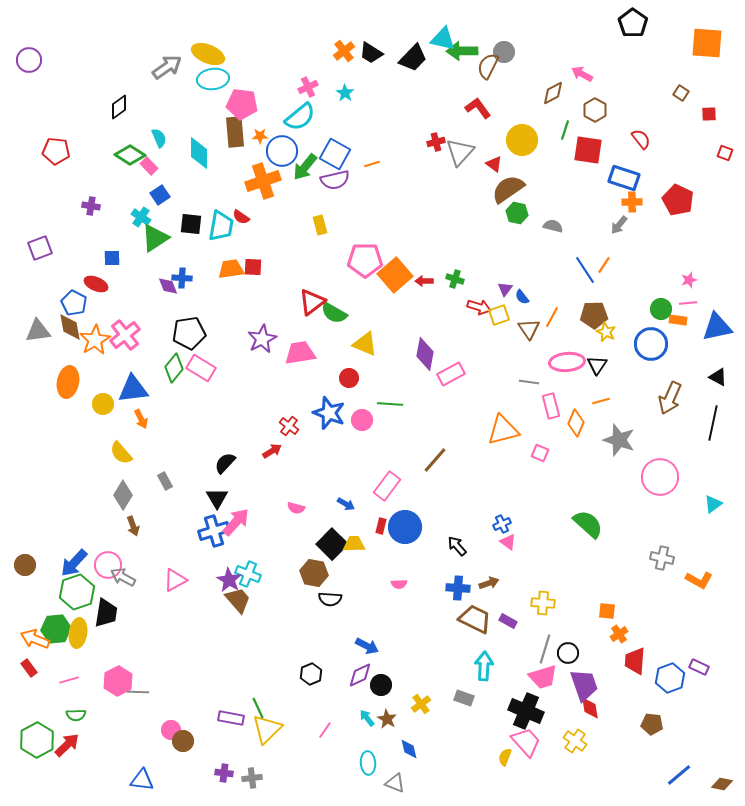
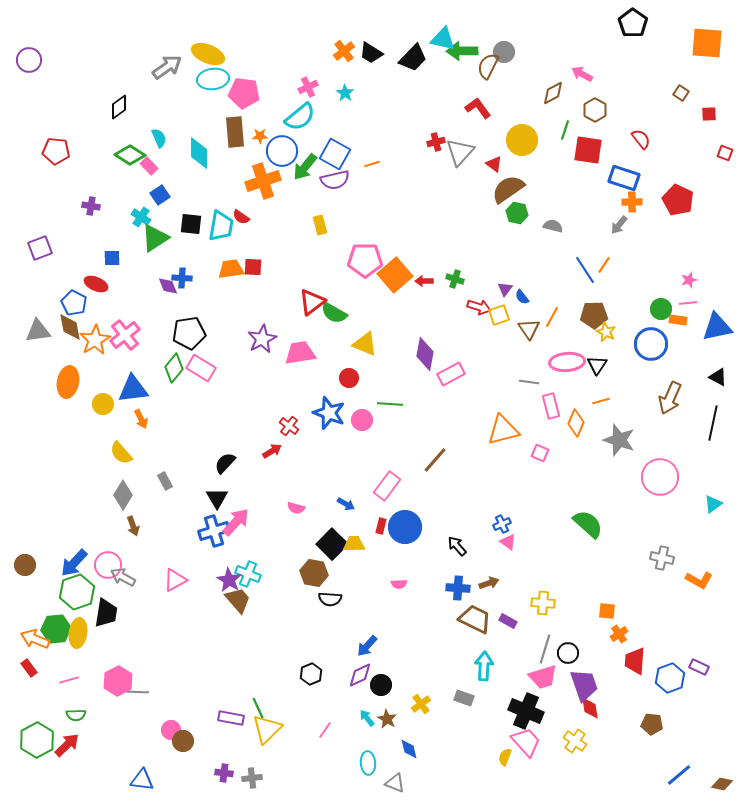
pink pentagon at (242, 104): moved 2 px right, 11 px up
blue arrow at (367, 646): rotated 105 degrees clockwise
